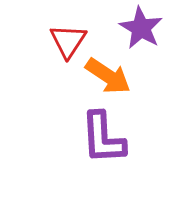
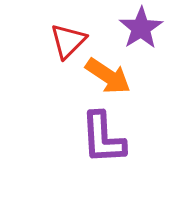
purple star: rotated 9 degrees clockwise
red triangle: rotated 12 degrees clockwise
